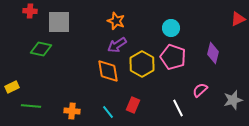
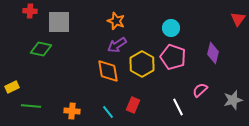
red triangle: rotated 28 degrees counterclockwise
white line: moved 1 px up
